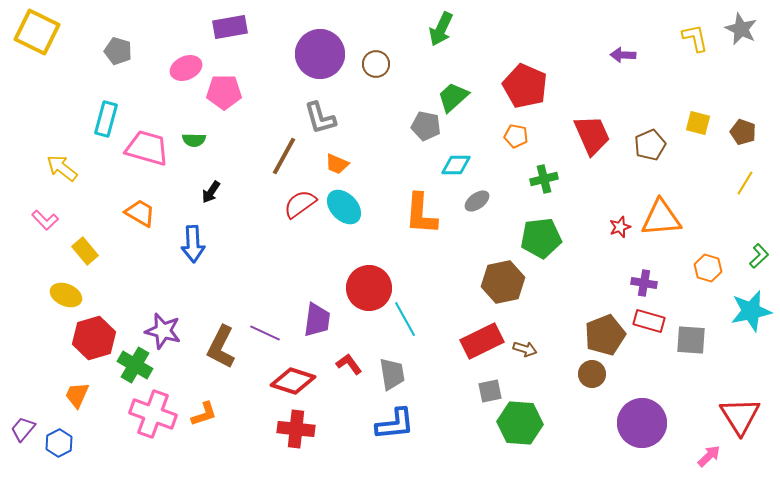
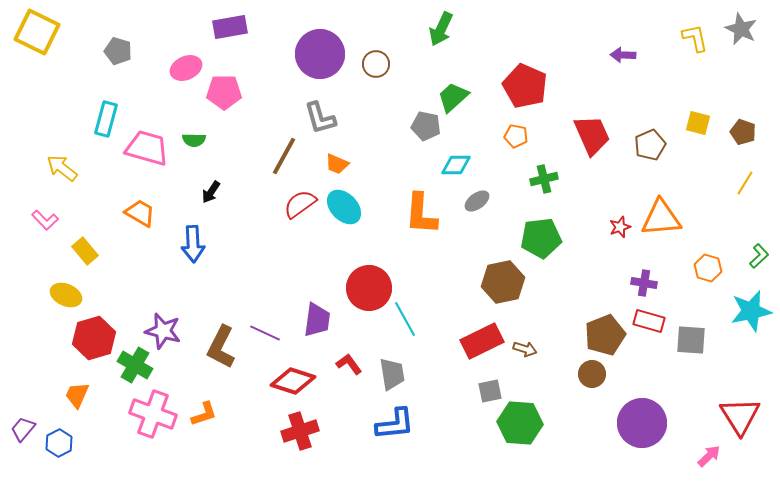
red cross at (296, 429): moved 4 px right, 2 px down; rotated 24 degrees counterclockwise
